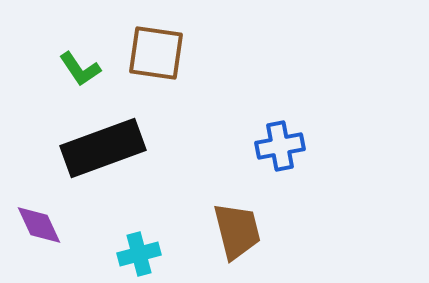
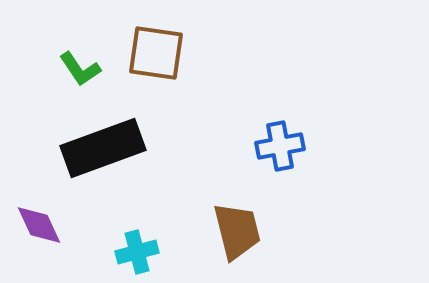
cyan cross: moved 2 px left, 2 px up
